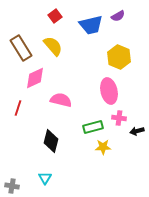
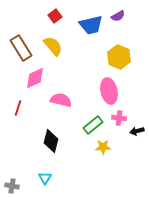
green rectangle: moved 2 px up; rotated 24 degrees counterclockwise
